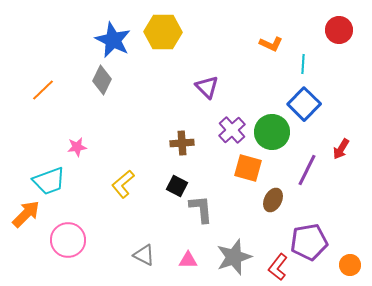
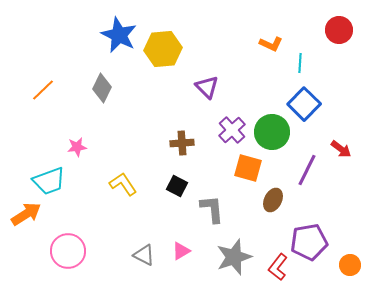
yellow hexagon: moved 17 px down; rotated 6 degrees counterclockwise
blue star: moved 6 px right, 5 px up
cyan line: moved 3 px left, 1 px up
gray diamond: moved 8 px down
red arrow: rotated 85 degrees counterclockwise
yellow L-shape: rotated 96 degrees clockwise
gray L-shape: moved 11 px right
orange arrow: rotated 12 degrees clockwise
pink circle: moved 11 px down
pink triangle: moved 7 px left, 9 px up; rotated 30 degrees counterclockwise
